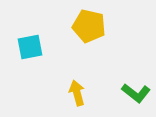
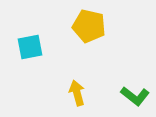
green L-shape: moved 1 px left, 3 px down
